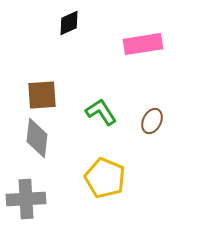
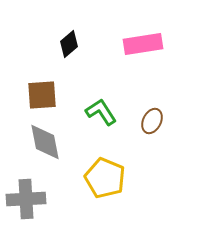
black diamond: moved 21 px down; rotated 16 degrees counterclockwise
gray diamond: moved 8 px right, 4 px down; rotated 18 degrees counterclockwise
